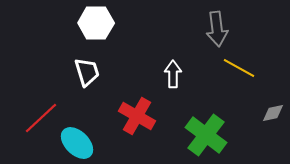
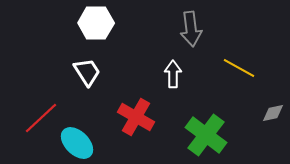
gray arrow: moved 26 px left
white trapezoid: rotated 16 degrees counterclockwise
red cross: moved 1 px left, 1 px down
